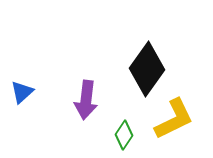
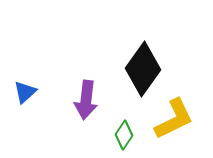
black diamond: moved 4 px left
blue triangle: moved 3 px right
